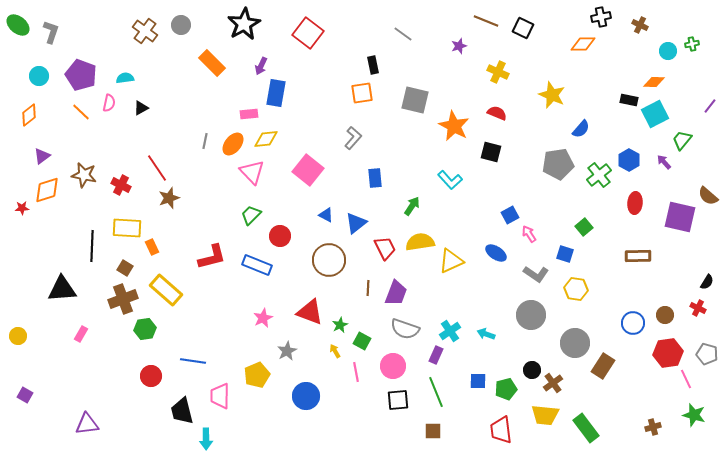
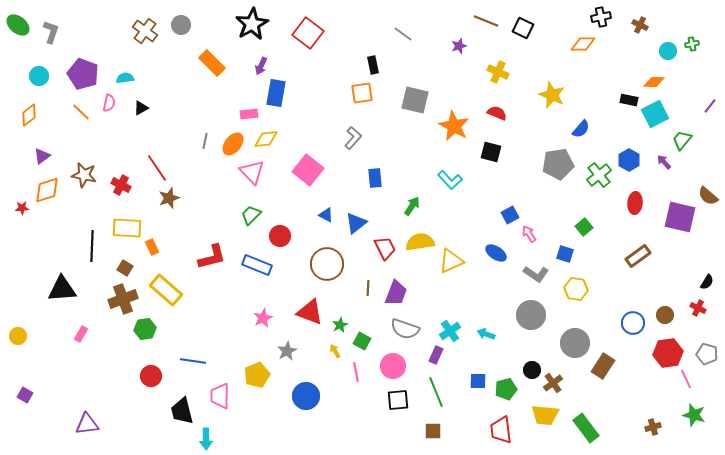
black star at (244, 24): moved 8 px right
purple pentagon at (81, 75): moved 2 px right, 1 px up
brown rectangle at (638, 256): rotated 35 degrees counterclockwise
brown circle at (329, 260): moved 2 px left, 4 px down
